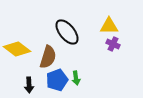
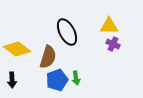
black ellipse: rotated 12 degrees clockwise
black arrow: moved 17 px left, 5 px up
